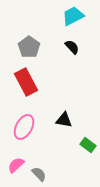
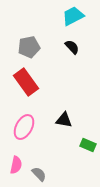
gray pentagon: rotated 25 degrees clockwise
red rectangle: rotated 8 degrees counterclockwise
green rectangle: rotated 14 degrees counterclockwise
pink semicircle: rotated 144 degrees clockwise
